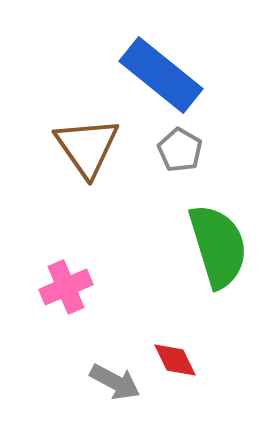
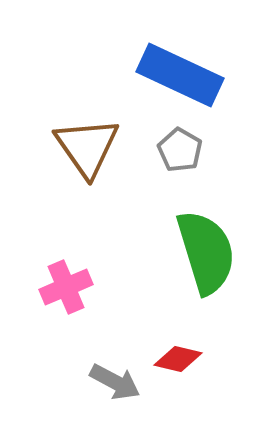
blue rectangle: moved 19 px right; rotated 14 degrees counterclockwise
green semicircle: moved 12 px left, 6 px down
red diamond: moved 3 px right, 1 px up; rotated 51 degrees counterclockwise
